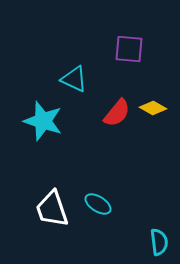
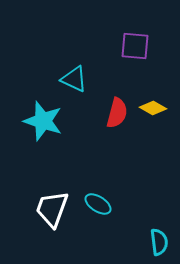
purple square: moved 6 px right, 3 px up
red semicircle: rotated 24 degrees counterclockwise
white trapezoid: rotated 39 degrees clockwise
